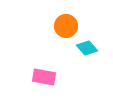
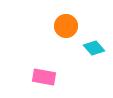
cyan diamond: moved 7 px right
